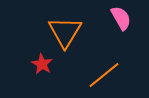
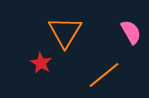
pink semicircle: moved 10 px right, 14 px down
red star: moved 1 px left, 1 px up
